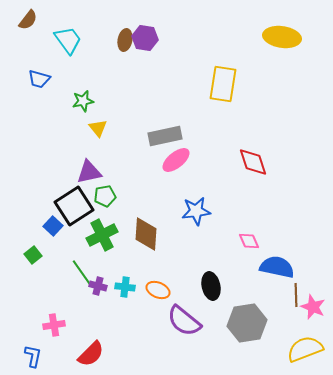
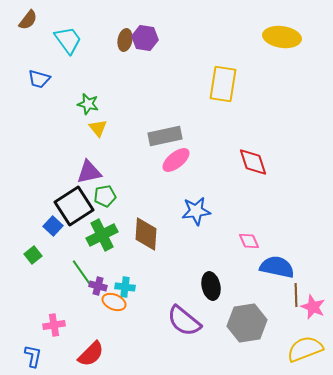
green star: moved 5 px right, 3 px down; rotated 25 degrees clockwise
orange ellipse: moved 44 px left, 12 px down
